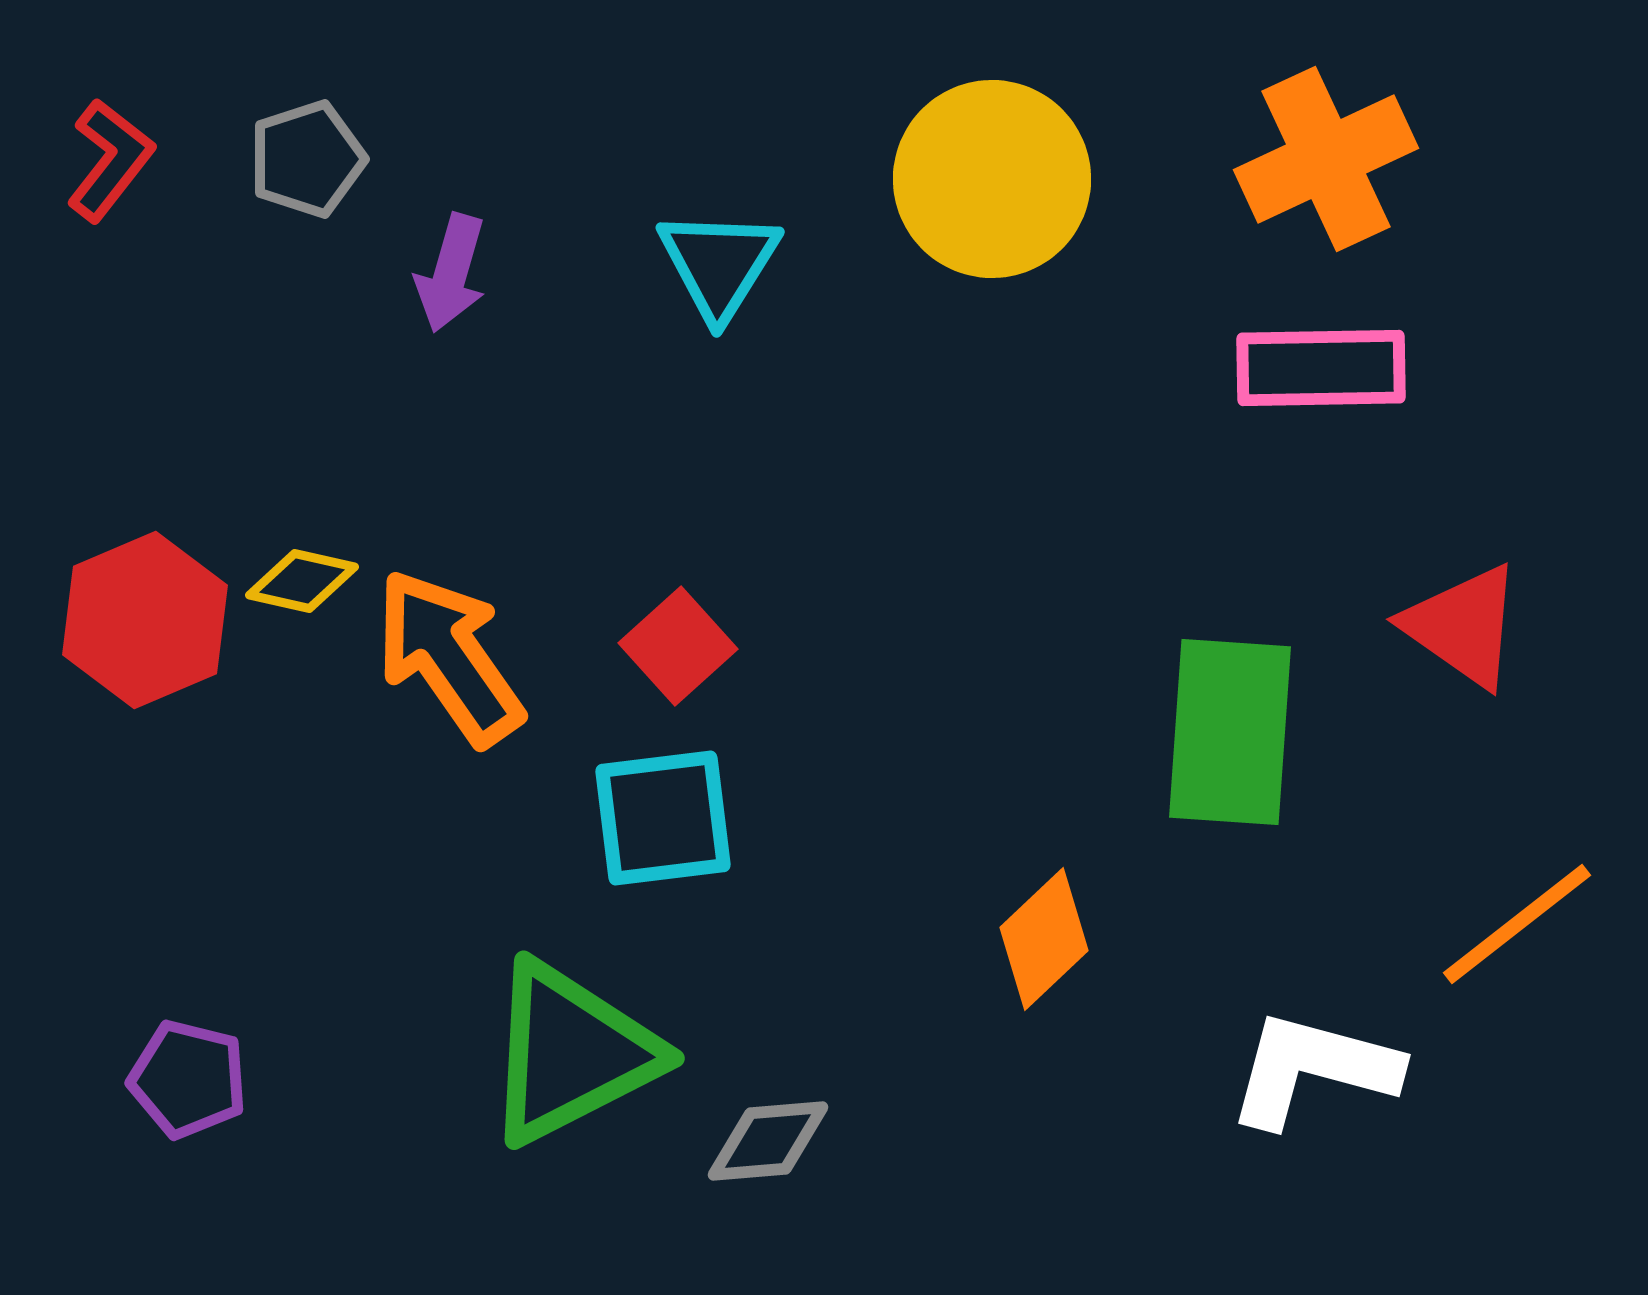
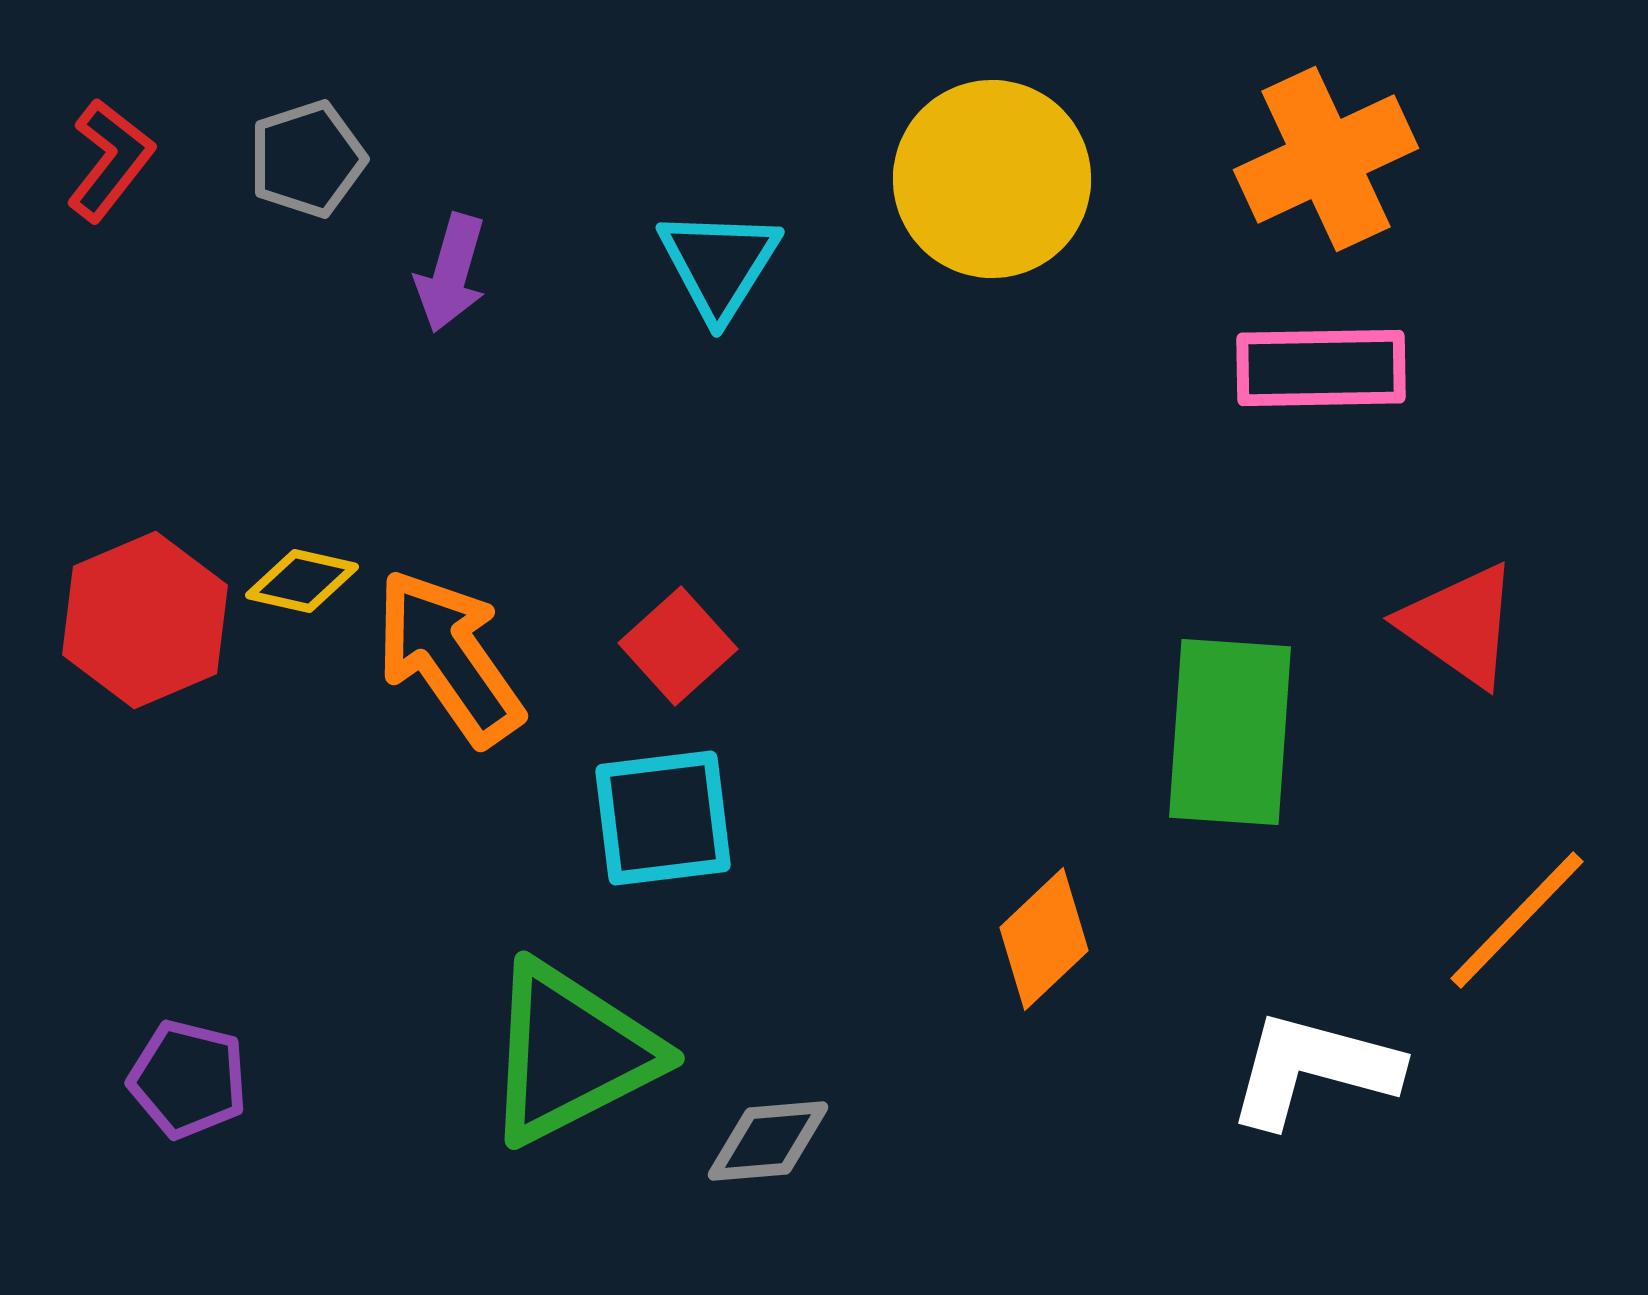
red triangle: moved 3 px left, 1 px up
orange line: moved 4 px up; rotated 8 degrees counterclockwise
